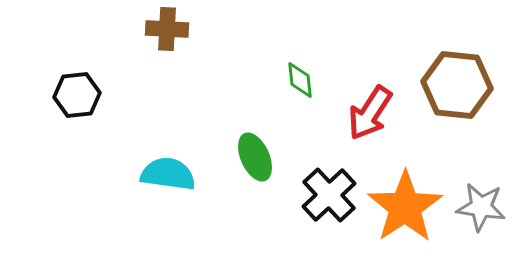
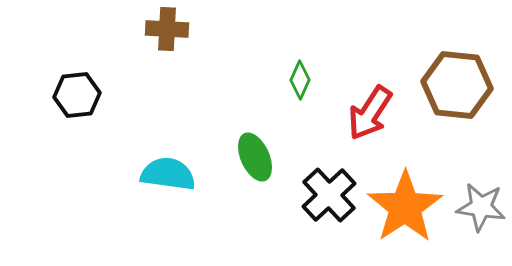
green diamond: rotated 30 degrees clockwise
